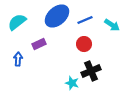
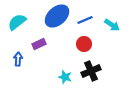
cyan star: moved 7 px left, 6 px up
